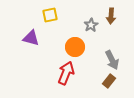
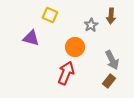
yellow square: rotated 35 degrees clockwise
